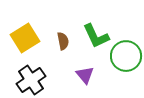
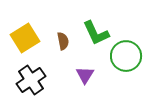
green L-shape: moved 3 px up
purple triangle: rotated 12 degrees clockwise
